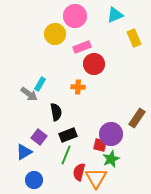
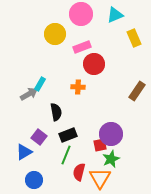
pink circle: moved 6 px right, 2 px up
gray arrow: rotated 66 degrees counterclockwise
brown rectangle: moved 27 px up
red square: rotated 24 degrees counterclockwise
orange triangle: moved 4 px right
